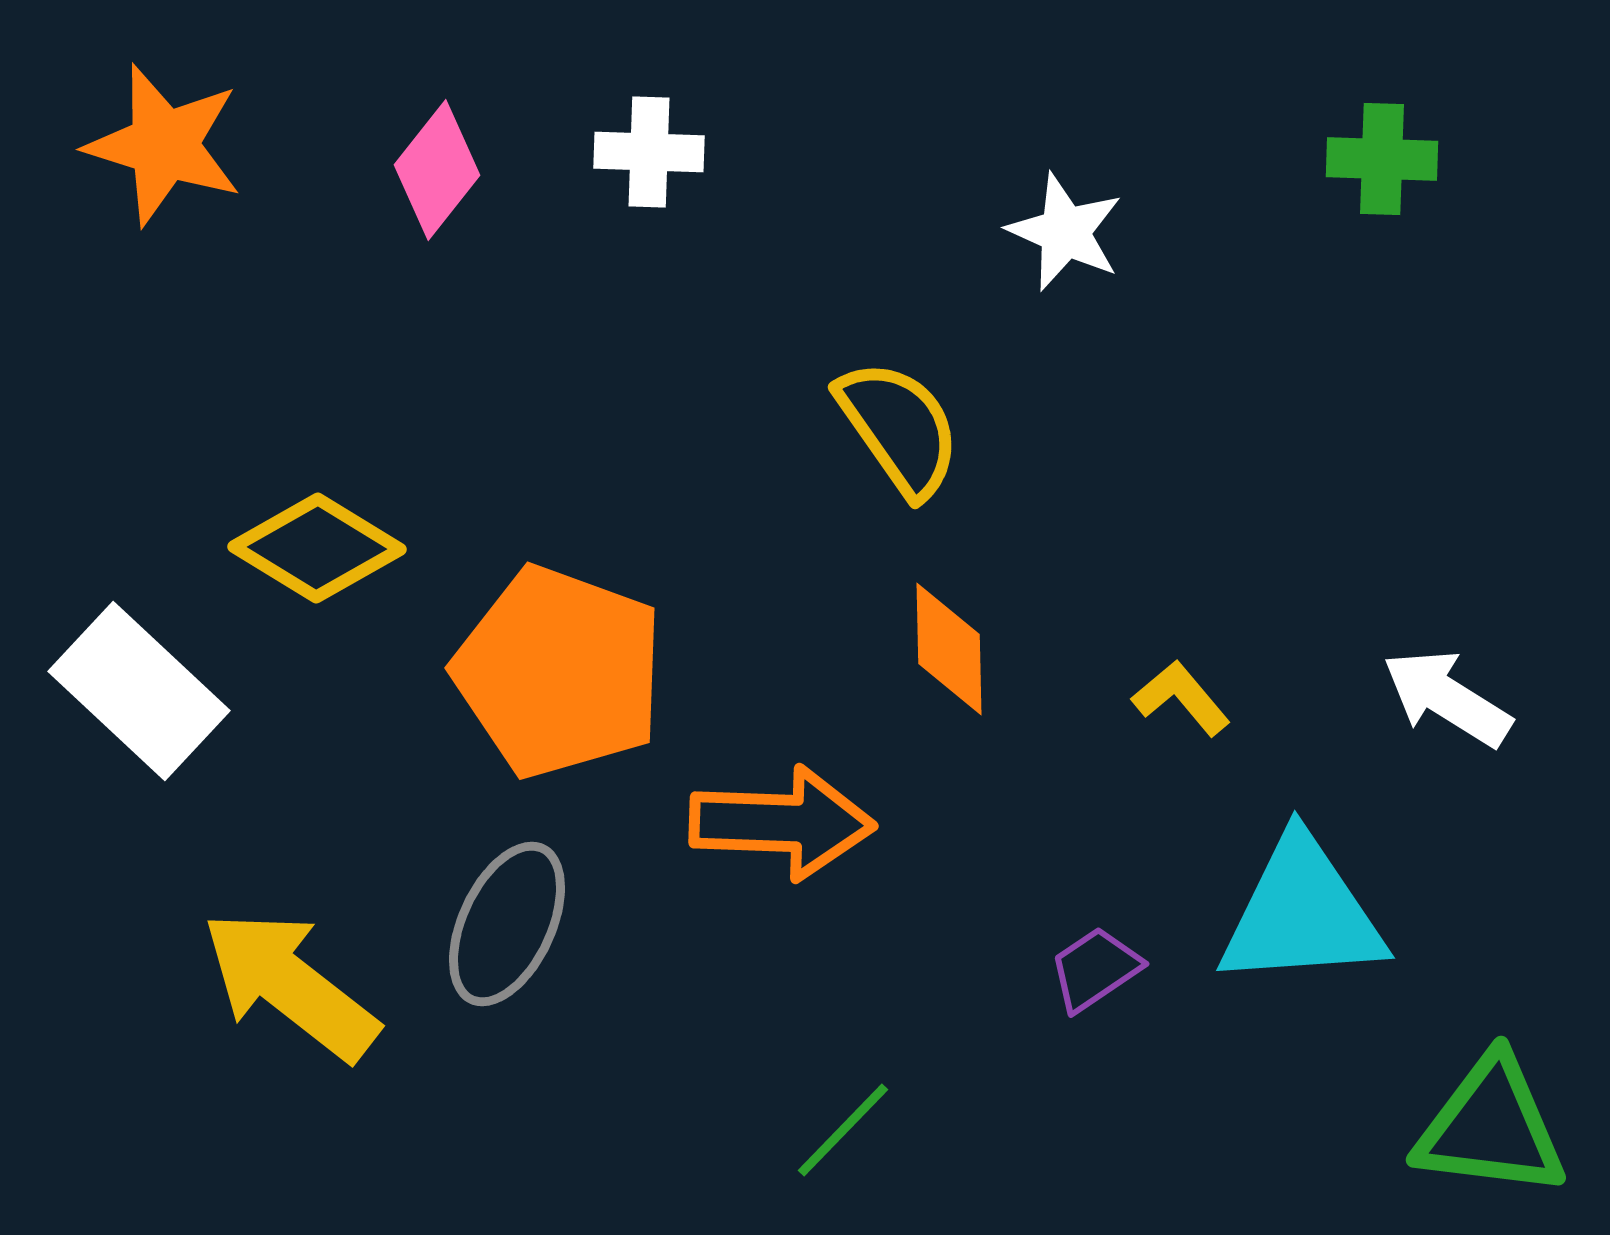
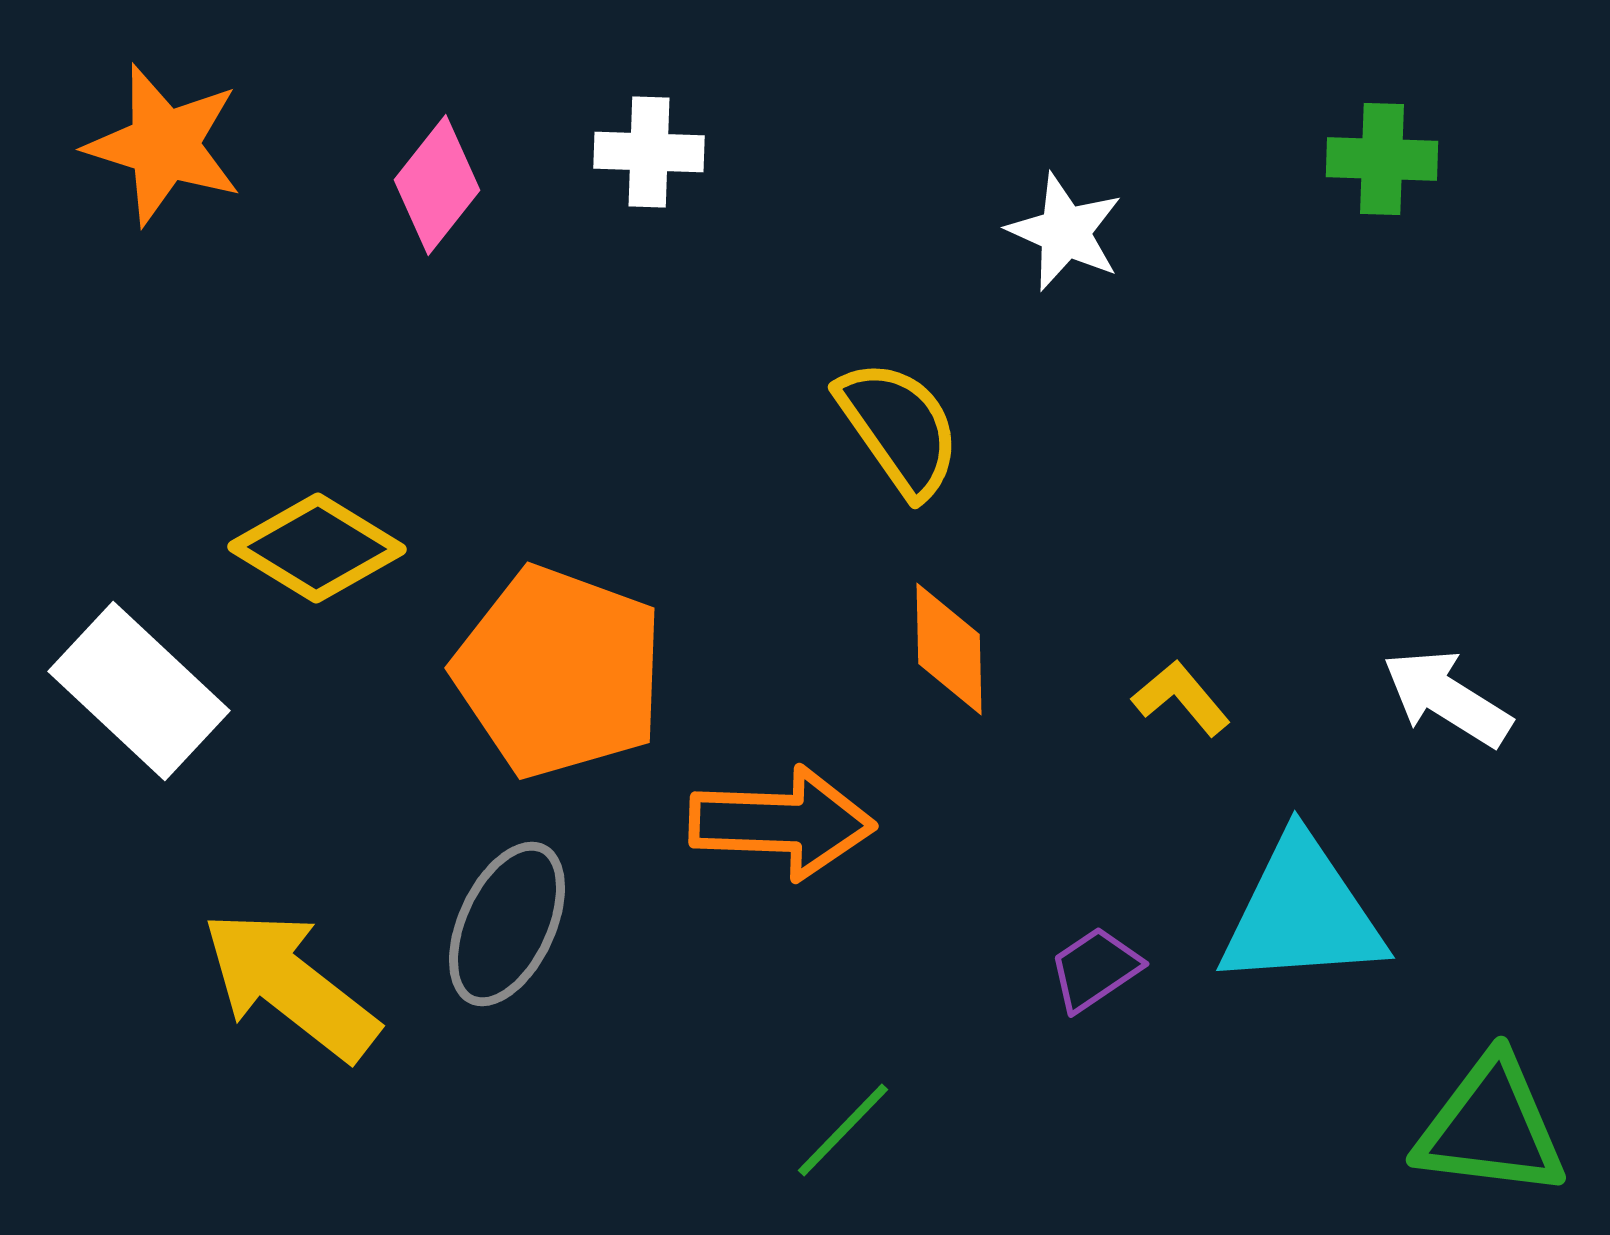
pink diamond: moved 15 px down
